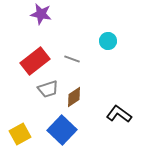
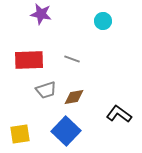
cyan circle: moved 5 px left, 20 px up
red rectangle: moved 6 px left, 1 px up; rotated 36 degrees clockwise
gray trapezoid: moved 2 px left, 1 px down
brown diamond: rotated 25 degrees clockwise
blue square: moved 4 px right, 1 px down
yellow square: rotated 20 degrees clockwise
